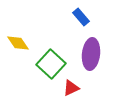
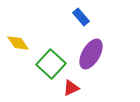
purple ellipse: rotated 24 degrees clockwise
